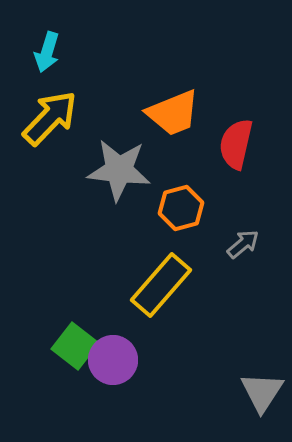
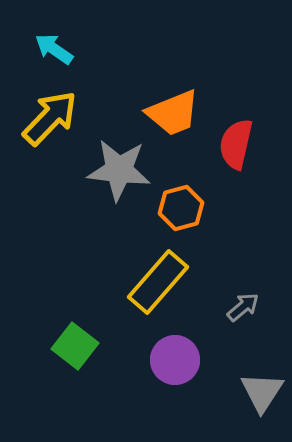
cyan arrow: moved 7 px right, 3 px up; rotated 108 degrees clockwise
gray arrow: moved 63 px down
yellow rectangle: moved 3 px left, 3 px up
purple circle: moved 62 px right
